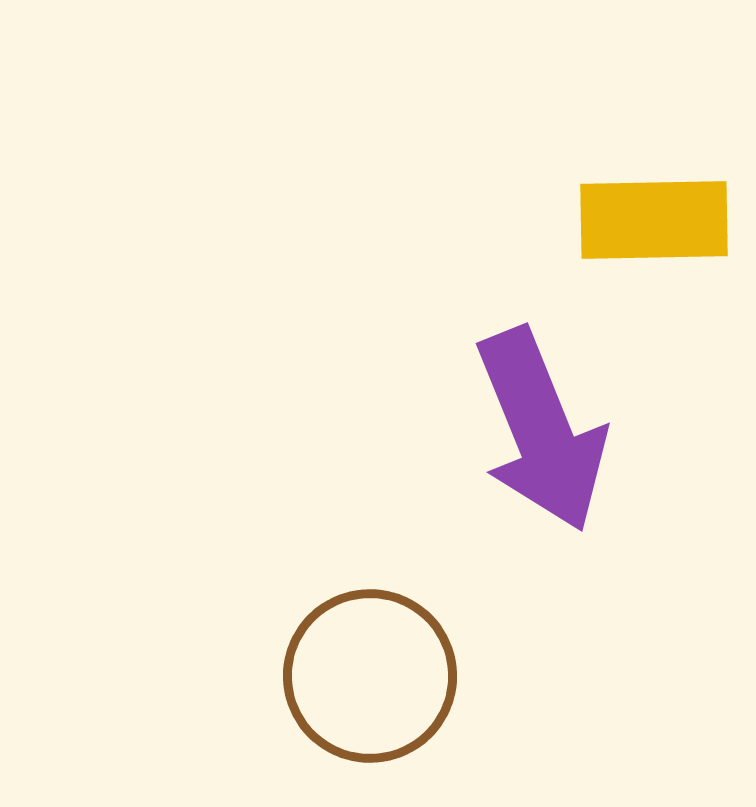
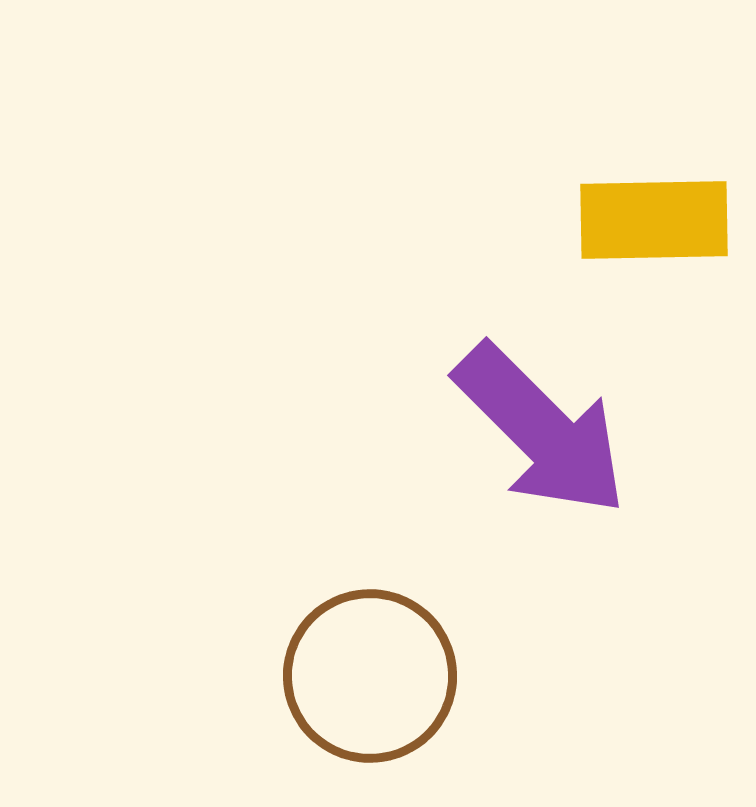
purple arrow: rotated 23 degrees counterclockwise
